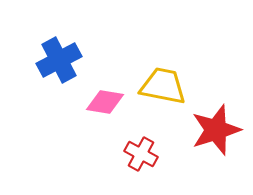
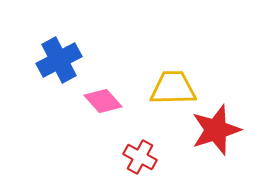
yellow trapezoid: moved 10 px right, 2 px down; rotated 12 degrees counterclockwise
pink diamond: moved 2 px left, 1 px up; rotated 39 degrees clockwise
red cross: moved 1 px left, 3 px down
